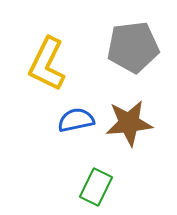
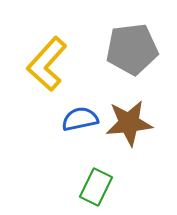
gray pentagon: moved 1 px left, 2 px down
yellow L-shape: rotated 16 degrees clockwise
blue semicircle: moved 4 px right, 1 px up
